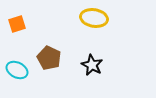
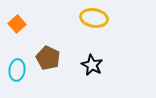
orange square: rotated 24 degrees counterclockwise
brown pentagon: moved 1 px left
cyan ellipse: rotated 70 degrees clockwise
